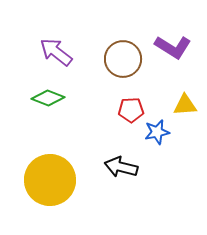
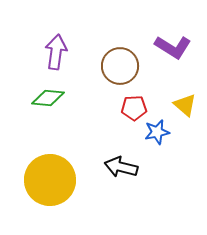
purple arrow: rotated 60 degrees clockwise
brown circle: moved 3 px left, 7 px down
green diamond: rotated 16 degrees counterclockwise
yellow triangle: rotated 45 degrees clockwise
red pentagon: moved 3 px right, 2 px up
